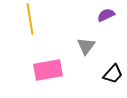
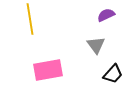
gray triangle: moved 10 px right, 1 px up; rotated 12 degrees counterclockwise
